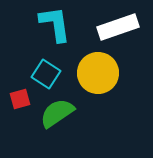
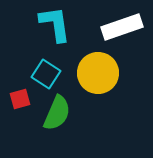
white rectangle: moved 4 px right
green semicircle: rotated 147 degrees clockwise
